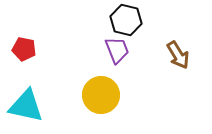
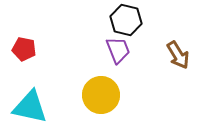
purple trapezoid: moved 1 px right
cyan triangle: moved 4 px right, 1 px down
